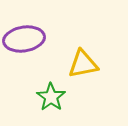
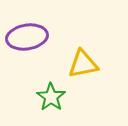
purple ellipse: moved 3 px right, 2 px up
